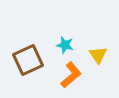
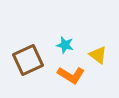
yellow triangle: rotated 18 degrees counterclockwise
orange L-shape: rotated 72 degrees clockwise
